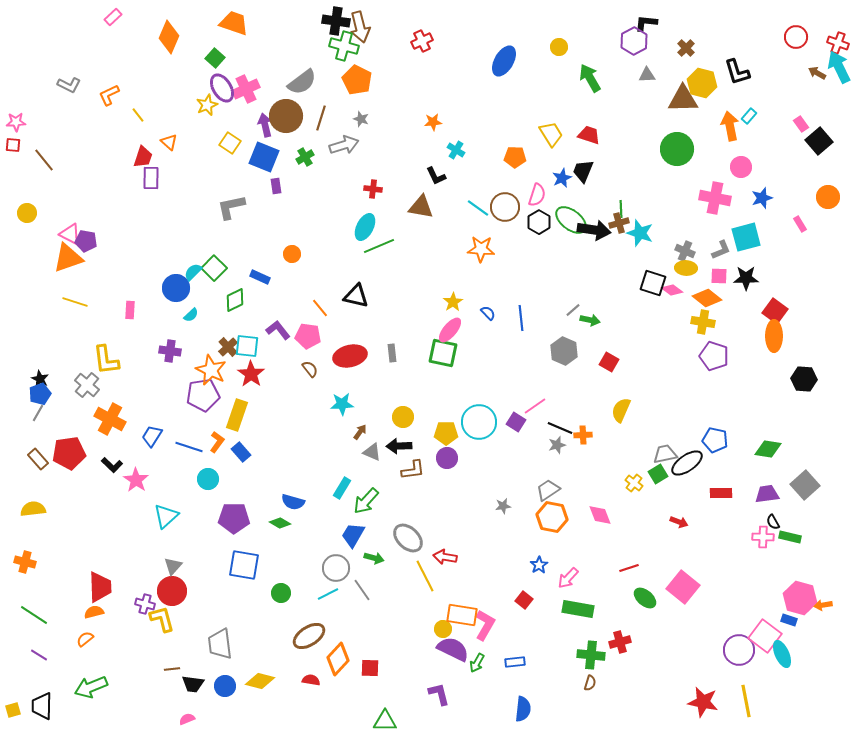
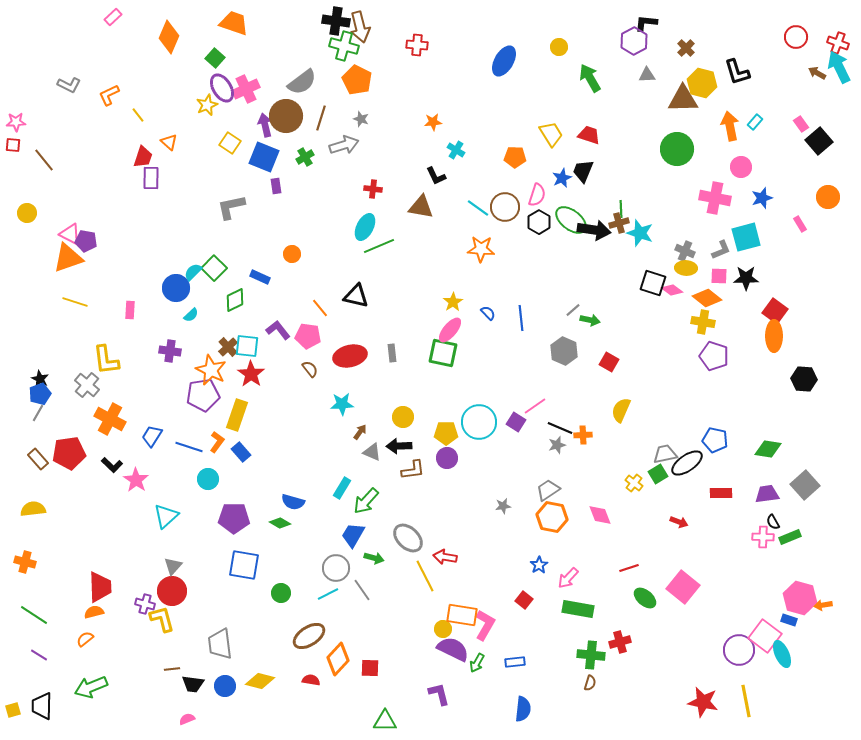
red cross at (422, 41): moved 5 px left, 4 px down; rotated 30 degrees clockwise
cyan rectangle at (749, 116): moved 6 px right, 6 px down
green rectangle at (790, 537): rotated 35 degrees counterclockwise
